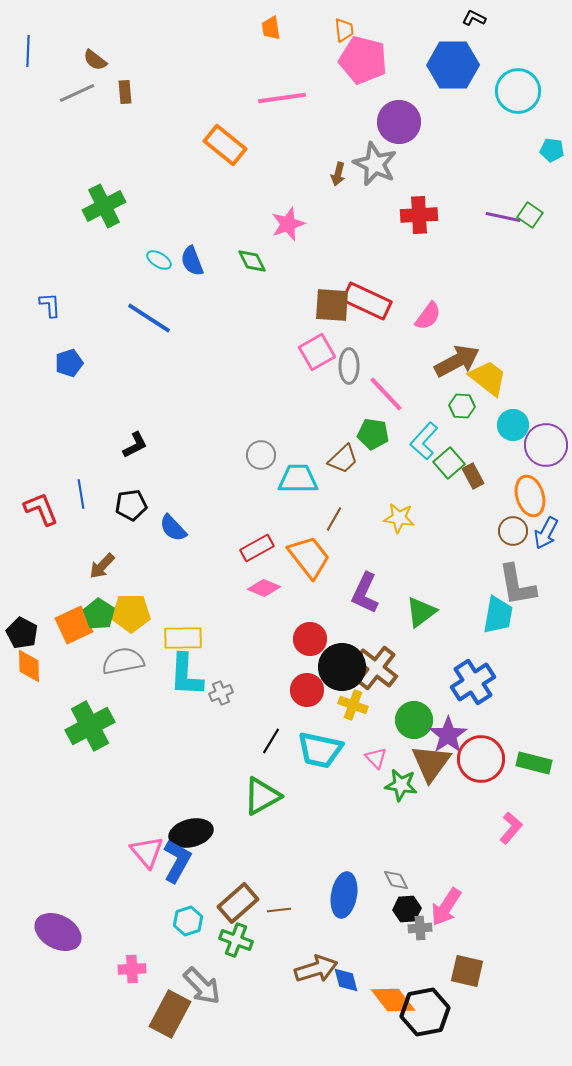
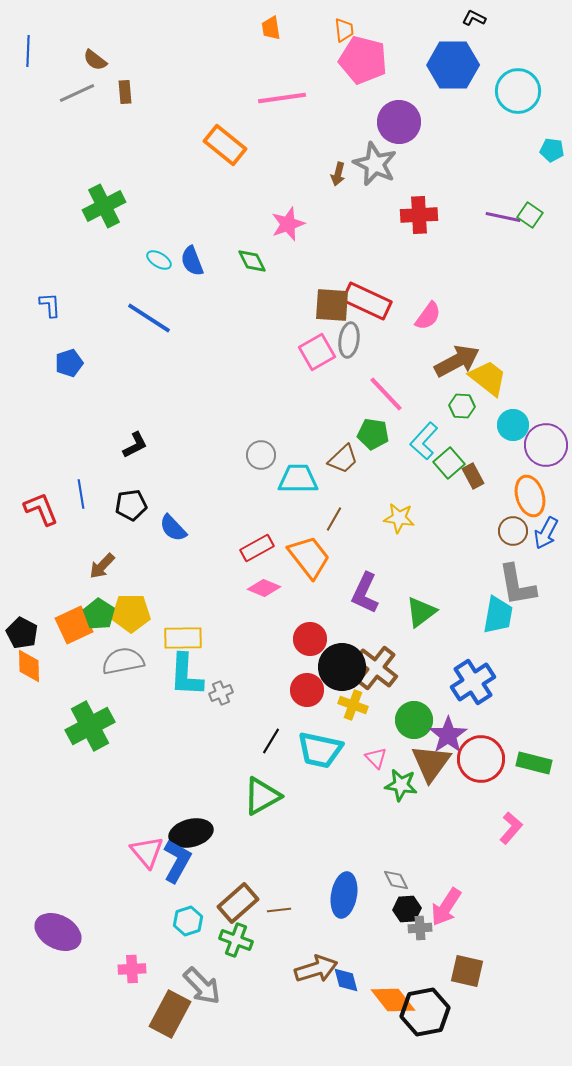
gray ellipse at (349, 366): moved 26 px up; rotated 8 degrees clockwise
